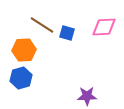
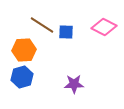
pink diamond: rotated 30 degrees clockwise
blue square: moved 1 px left, 1 px up; rotated 14 degrees counterclockwise
blue hexagon: moved 1 px right, 1 px up
purple star: moved 13 px left, 12 px up
